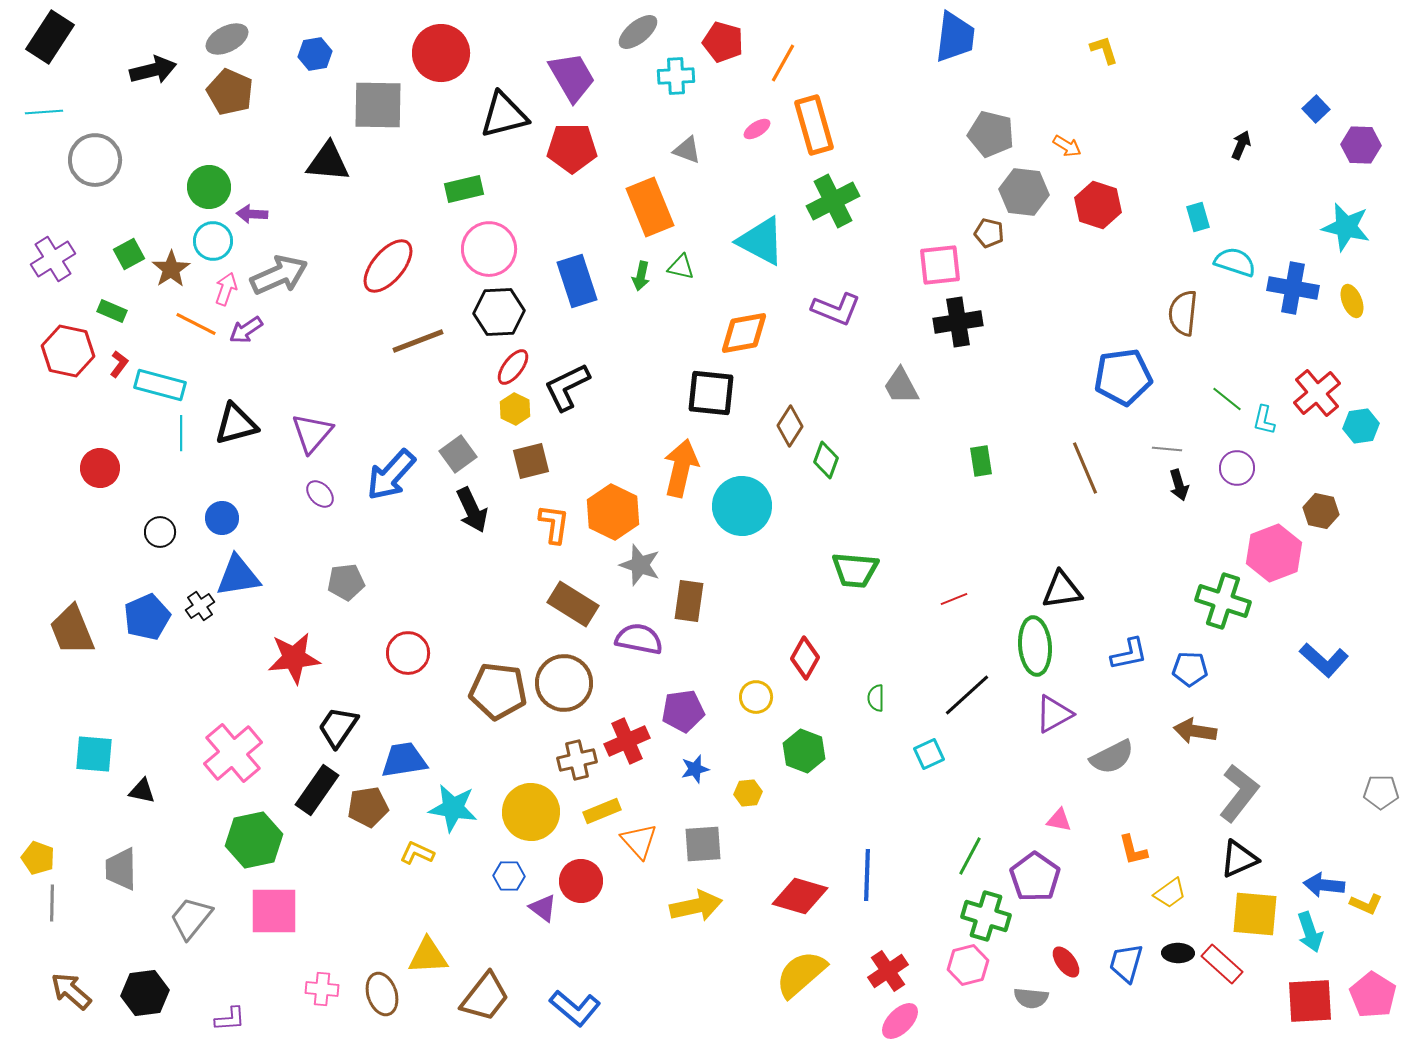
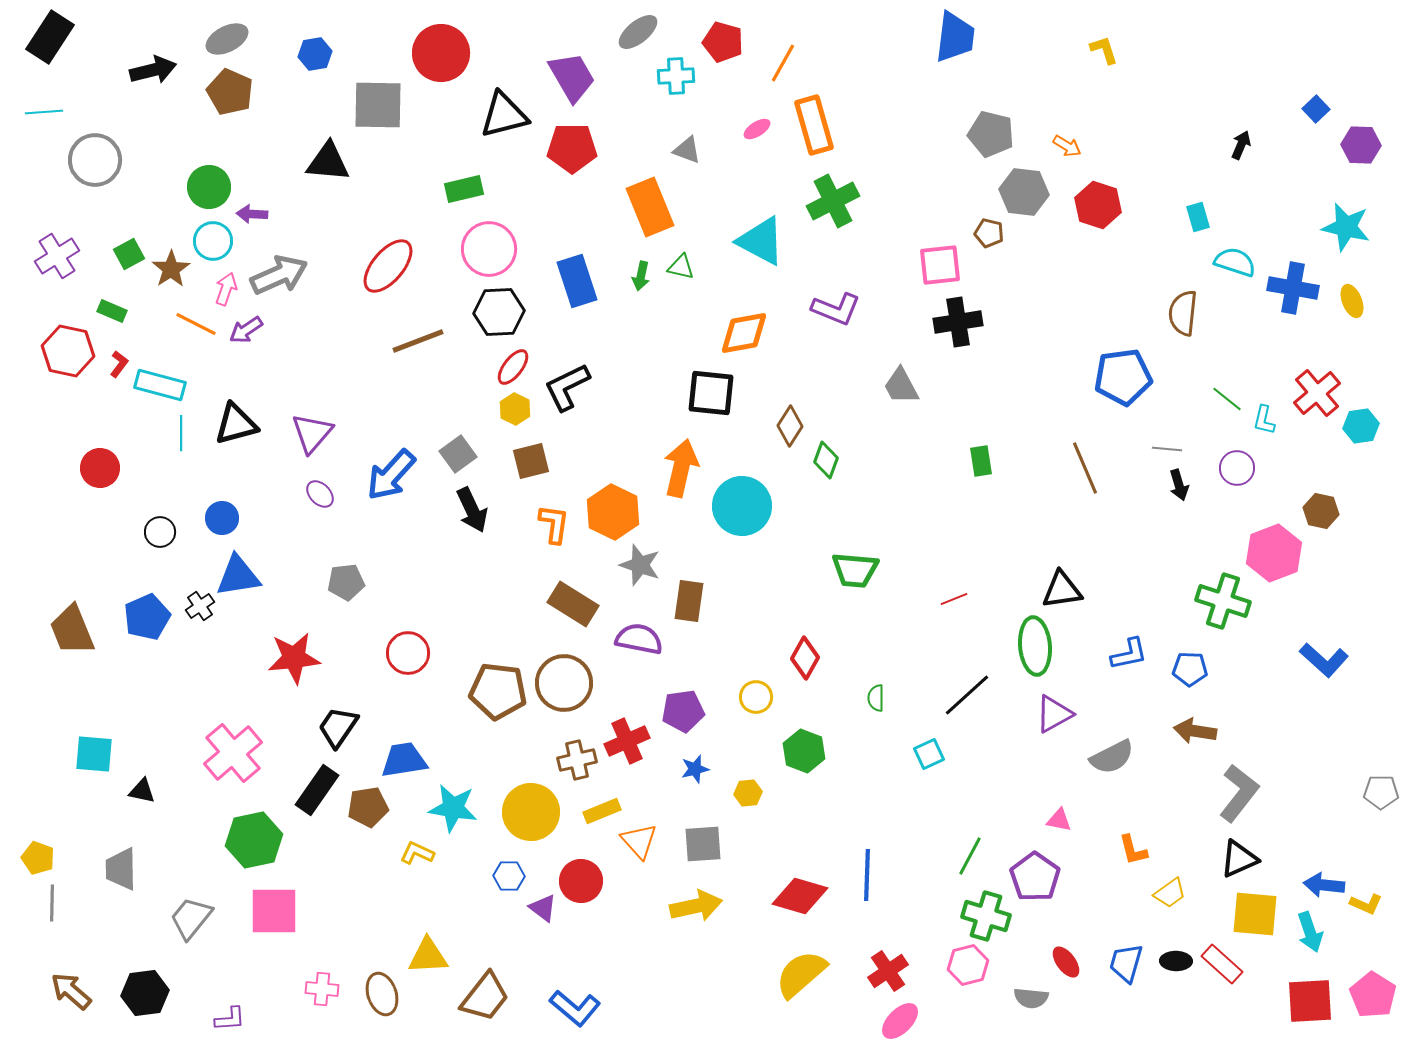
purple cross at (53, 259): moved 4 px right, 3 px up
black ellipse at (1178, 953): moved 2 px left, 8 px down
